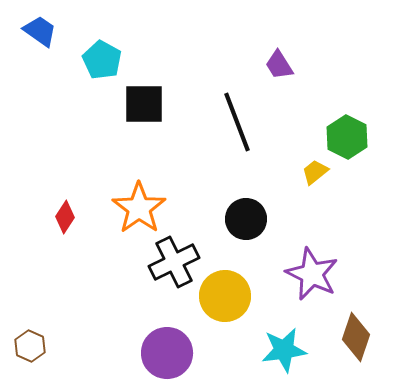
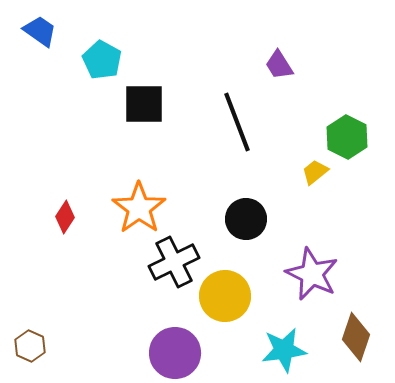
purple circle: moved 8 px right
